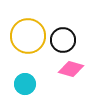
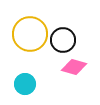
yellow circle: moved 2 px right, 2 px up
pink diamond: moved 3 px right, 2 px up
